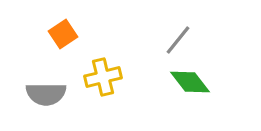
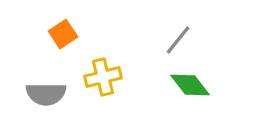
green diamond: moved 3 px down
